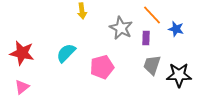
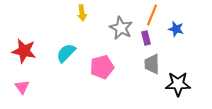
yellow arrow: moved 2 px down
orange line: rotated 65 degrees clockwise
purple rectangle: rotated 16 degrees counterclockwise
red star: moved 2 px right, 2 px up
gray trapezoid: moved 1 px up; rotated 20 degrees counterclockwise
black star: moved 1 px left, 9 px down
pink triangle: rotated 28 degrees counterclockwise
